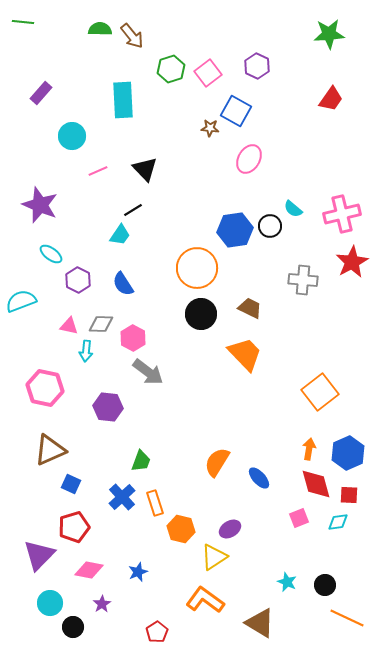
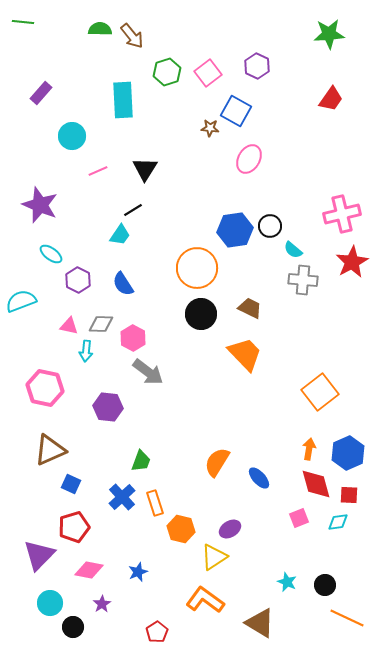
green hexagon at (171, 69): moved 4 px left, 3 px down
black triangle at (145, 169): rotated 16 degrees clockwise
cyan semicircle at (293, 209): moved 41 px down
